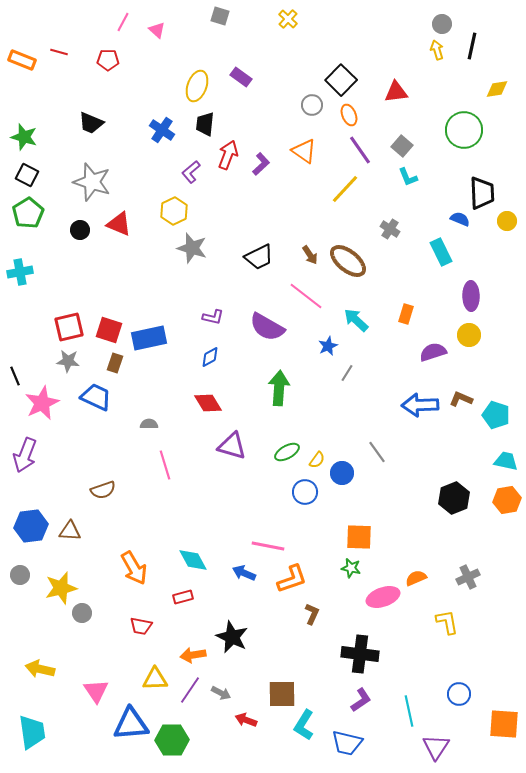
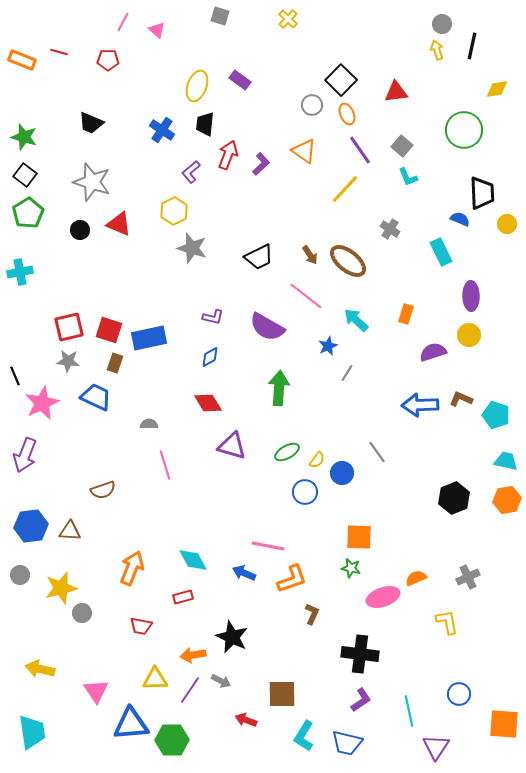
purple rectangle at (241, 77): moved 1 px left, 3 px down
orange ellipse at (349, 115): moved 2 px left, 1 px up
black square at (27, 175): moved 2 px left; rotated 10 degrees clockwise
yellow circle at (507, 221): moved 3 px down
orange arrow at (134, 568): moved 2 px left; rotated 128 degrees counterclockwise
gray arrow at (221, 693): moved 12 px up
cyan L-shape at (304, 725): moved 11 px down
